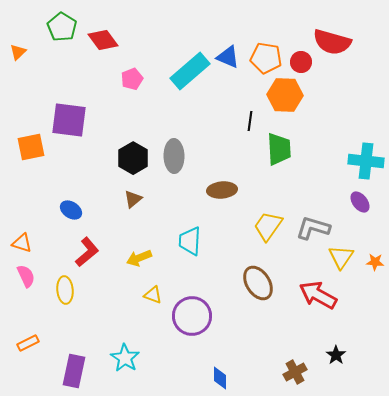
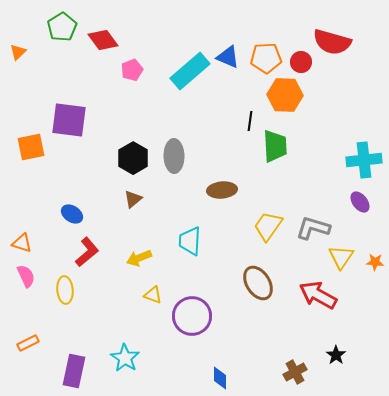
green pentagon at (62, 27): rotated 8 degrees clockwise
orange pentagon at (266, 58): rotated 12 degrees counterclockwise
pink pentagon at (132, 79): moved 9 px up
green trapezoid at (279, 149): moved 4 px left, 3 px up
cyan cross at (366, 161): moved 2 px left, 1 px up; rotated 12 degrees counterclockwise
blue ellipse at (71, 210): moved 1 px right, 4 px down
